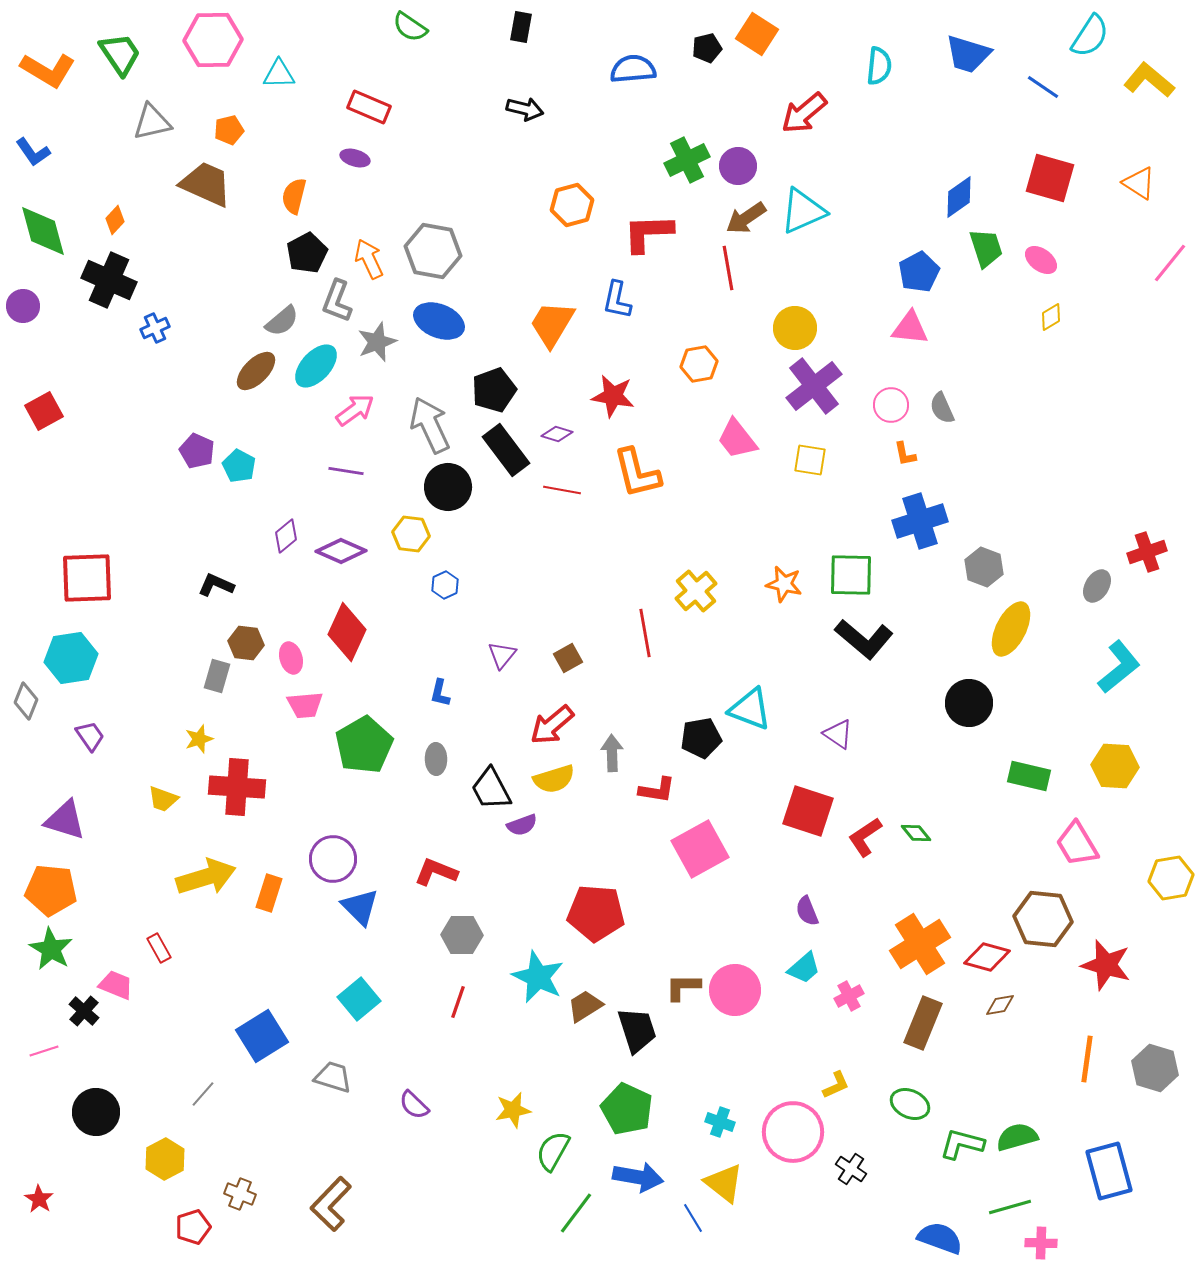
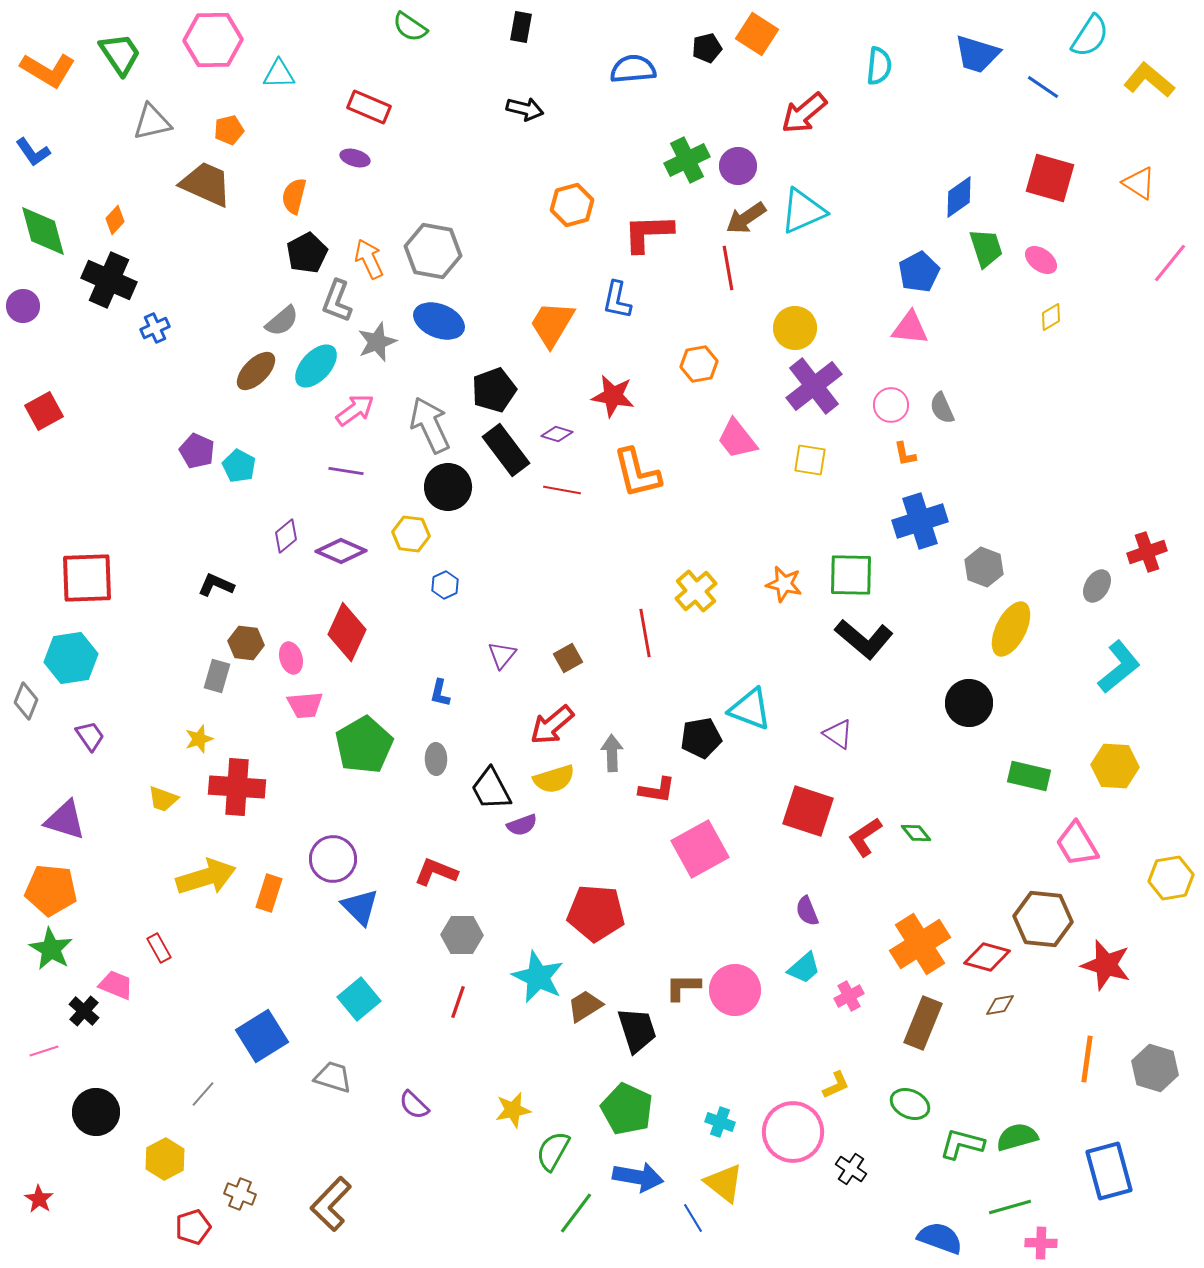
blue trapezoid at (968, 54): moved 9 px right
